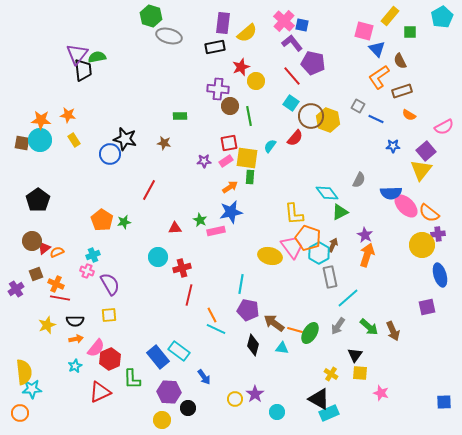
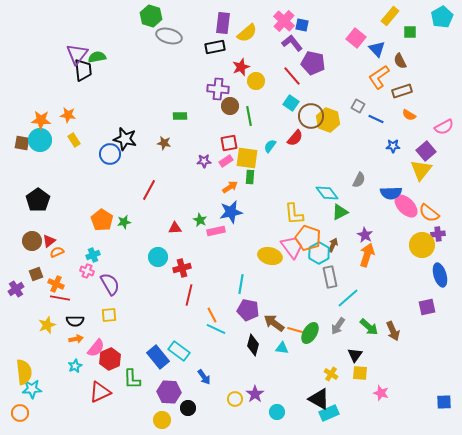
pink square at (364, 31): moved 8 px left, 7 px down; rotated 24 degrees clockwise
red triangle at (44, 248): moved 5 px right, 7 px up
